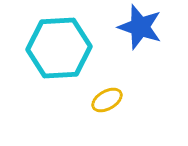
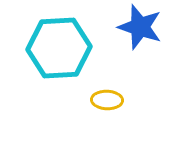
yellow ellipse: rotated 32 degrees clockwise
